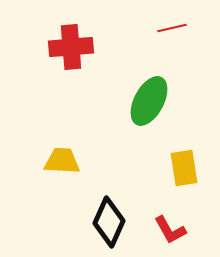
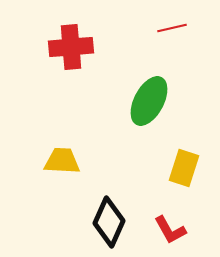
yellow rectangle: rotated 27 degrees clockwise
